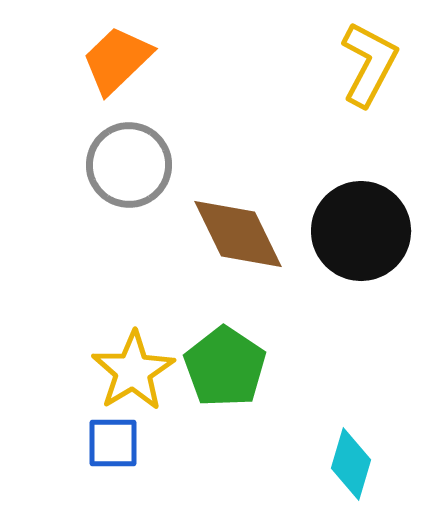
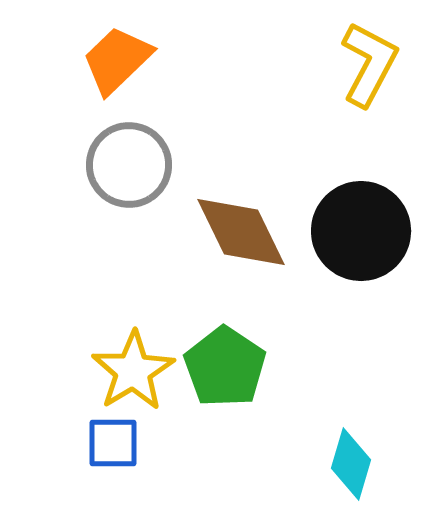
brown diamond: moved 3 px right, 2 px up
